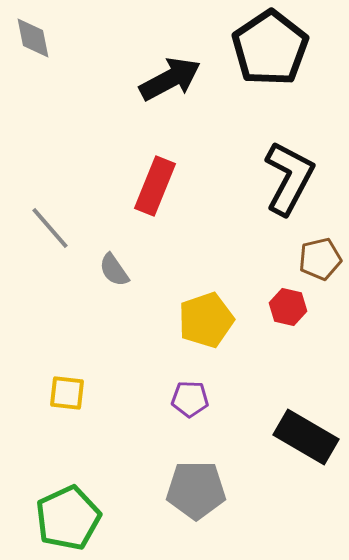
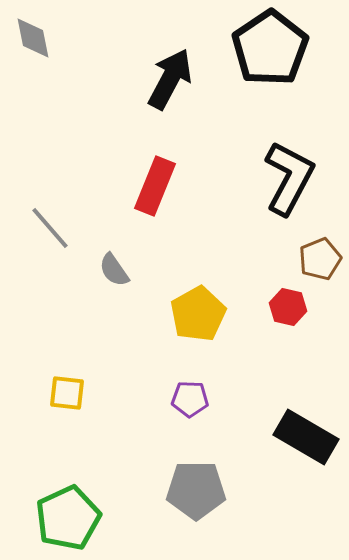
black arrow: rotated 34 degrees counterclockwise
brown pentagon: rotated 9 degrees counterclockwise
yellow pentagon: moved 8 px left, 6 px up; rotated 10 degrees counterclockwise
